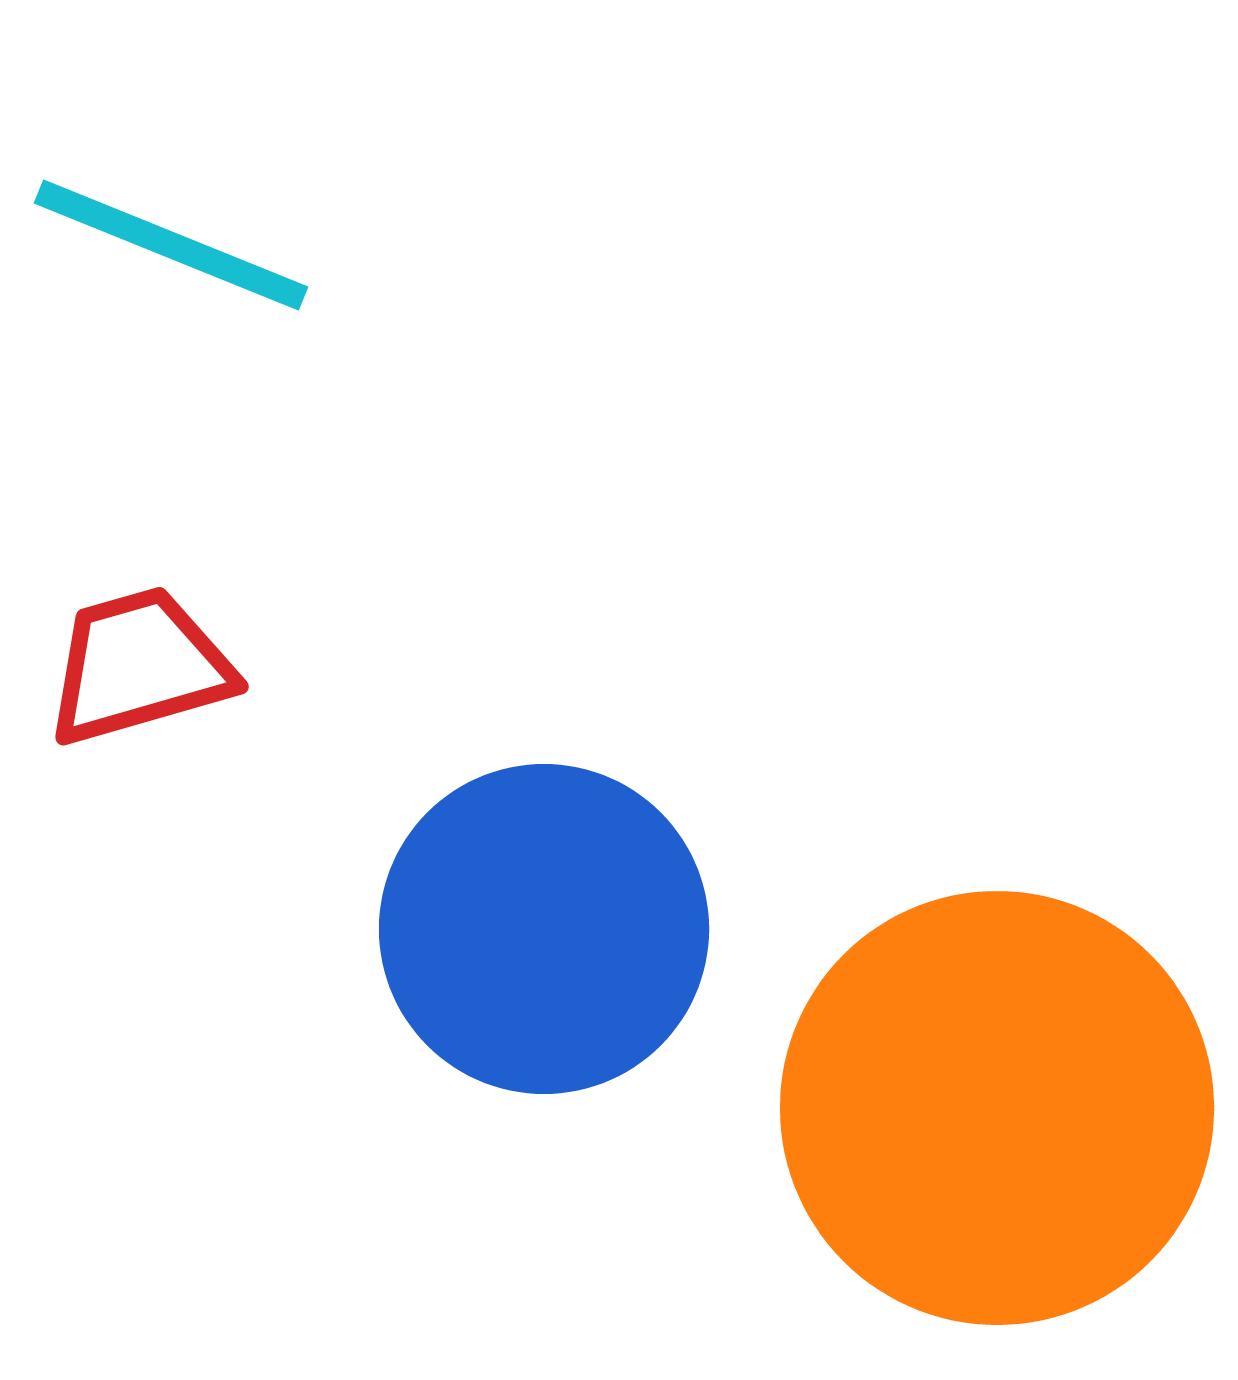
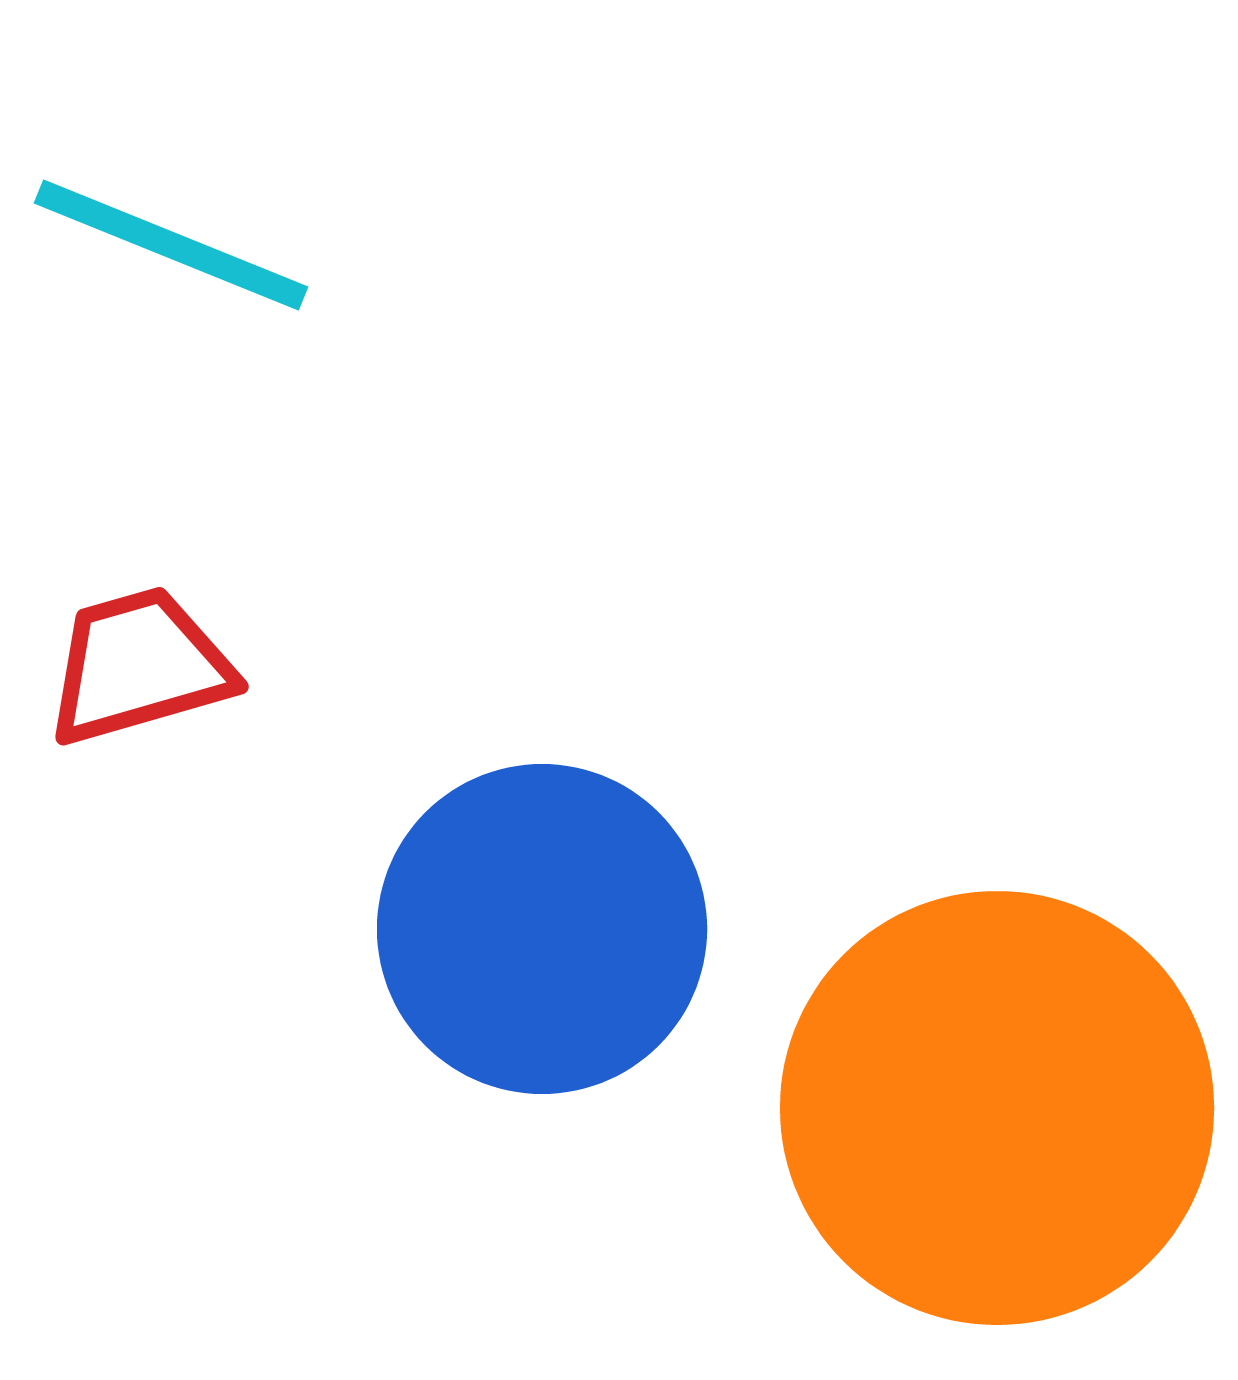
blue circle: moved 2 px left
